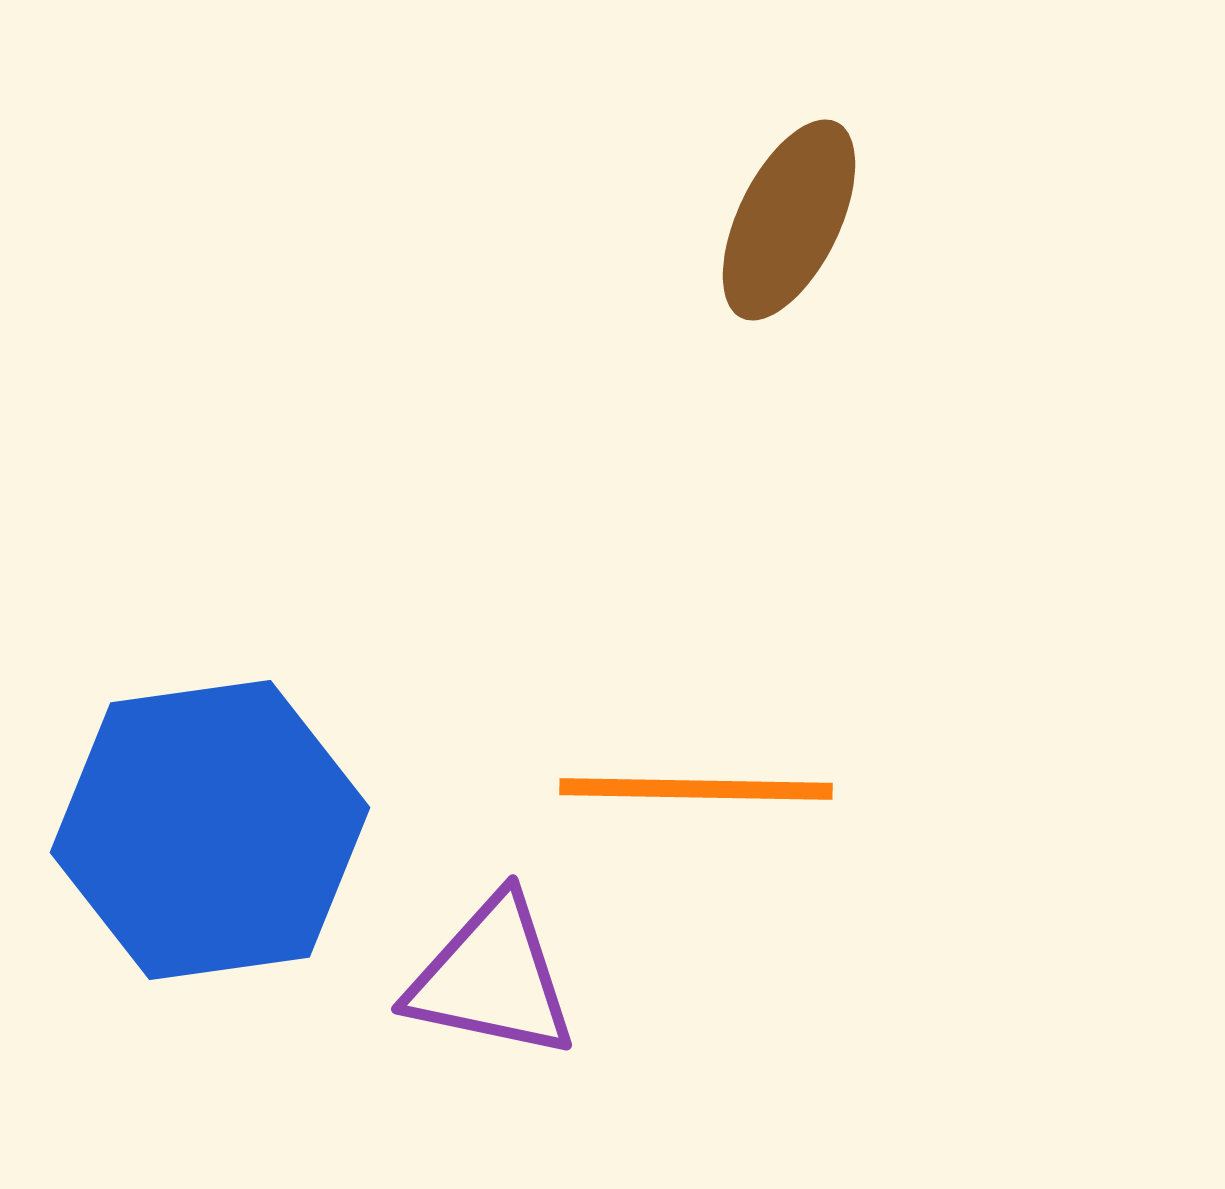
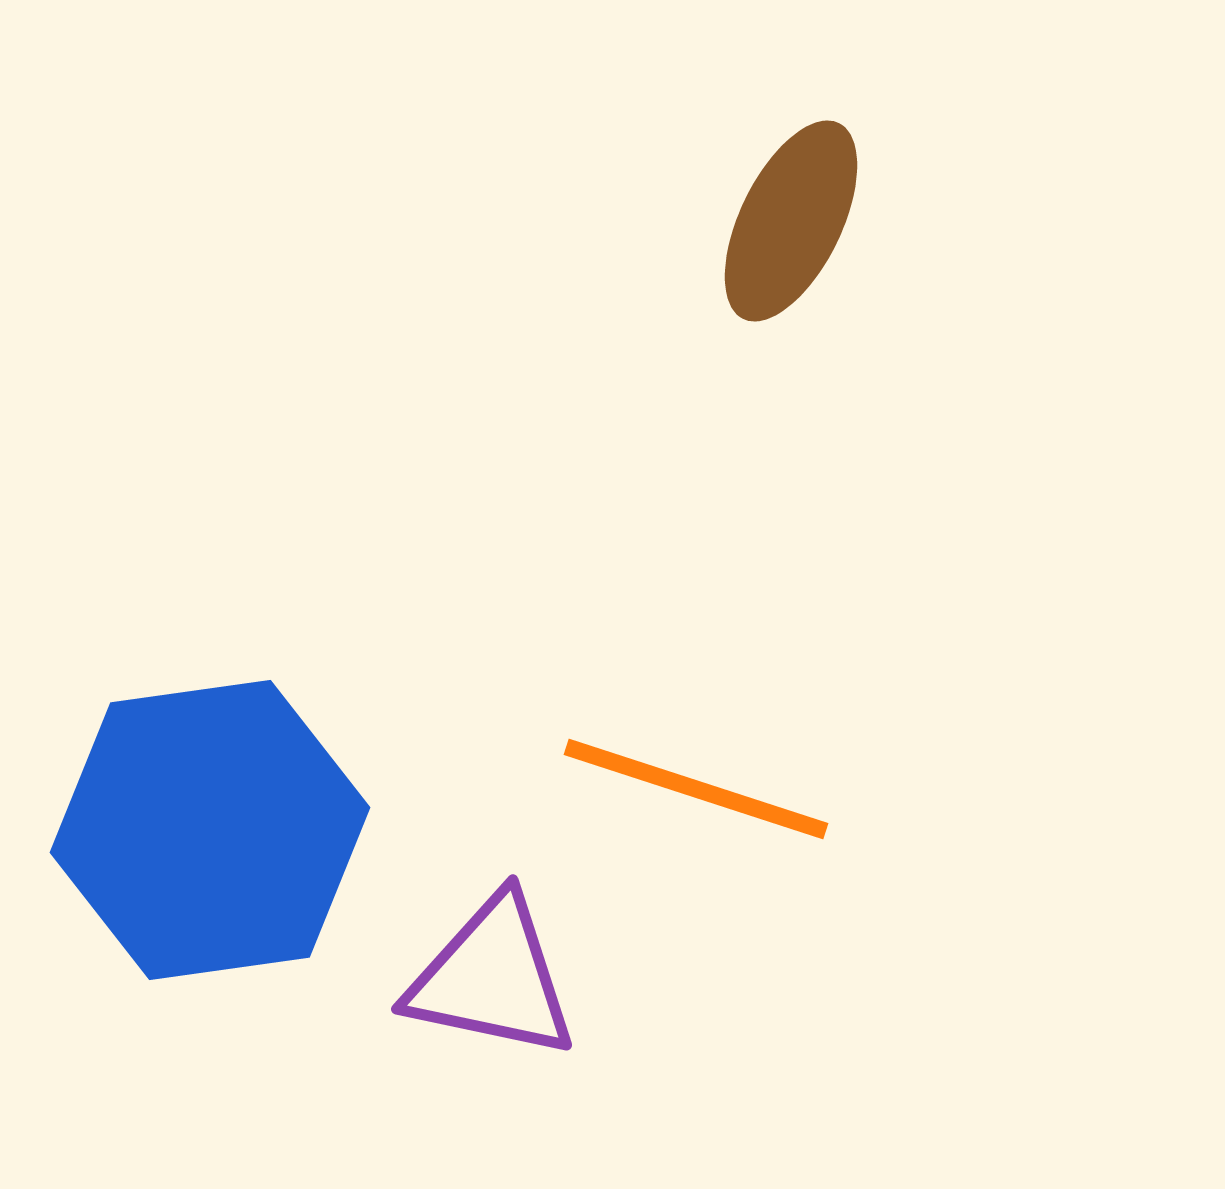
brown ellipse: moved 2 px right, 1 px down
orange line: rotated 17 degrees clockwise
